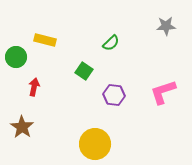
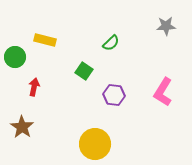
green circle: moved 1 px left
pink L-shape: rotated 40 degrees counterclockwise
